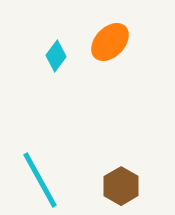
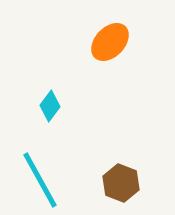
cyan diamond: moved 6 px left, 50 px down
brown hexagon: moved 3 px up; rotated 9 degrees counterclockwise
